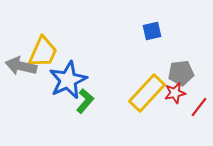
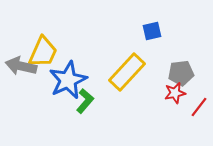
yellow rectangle: moved 20 px left, 21 px up
